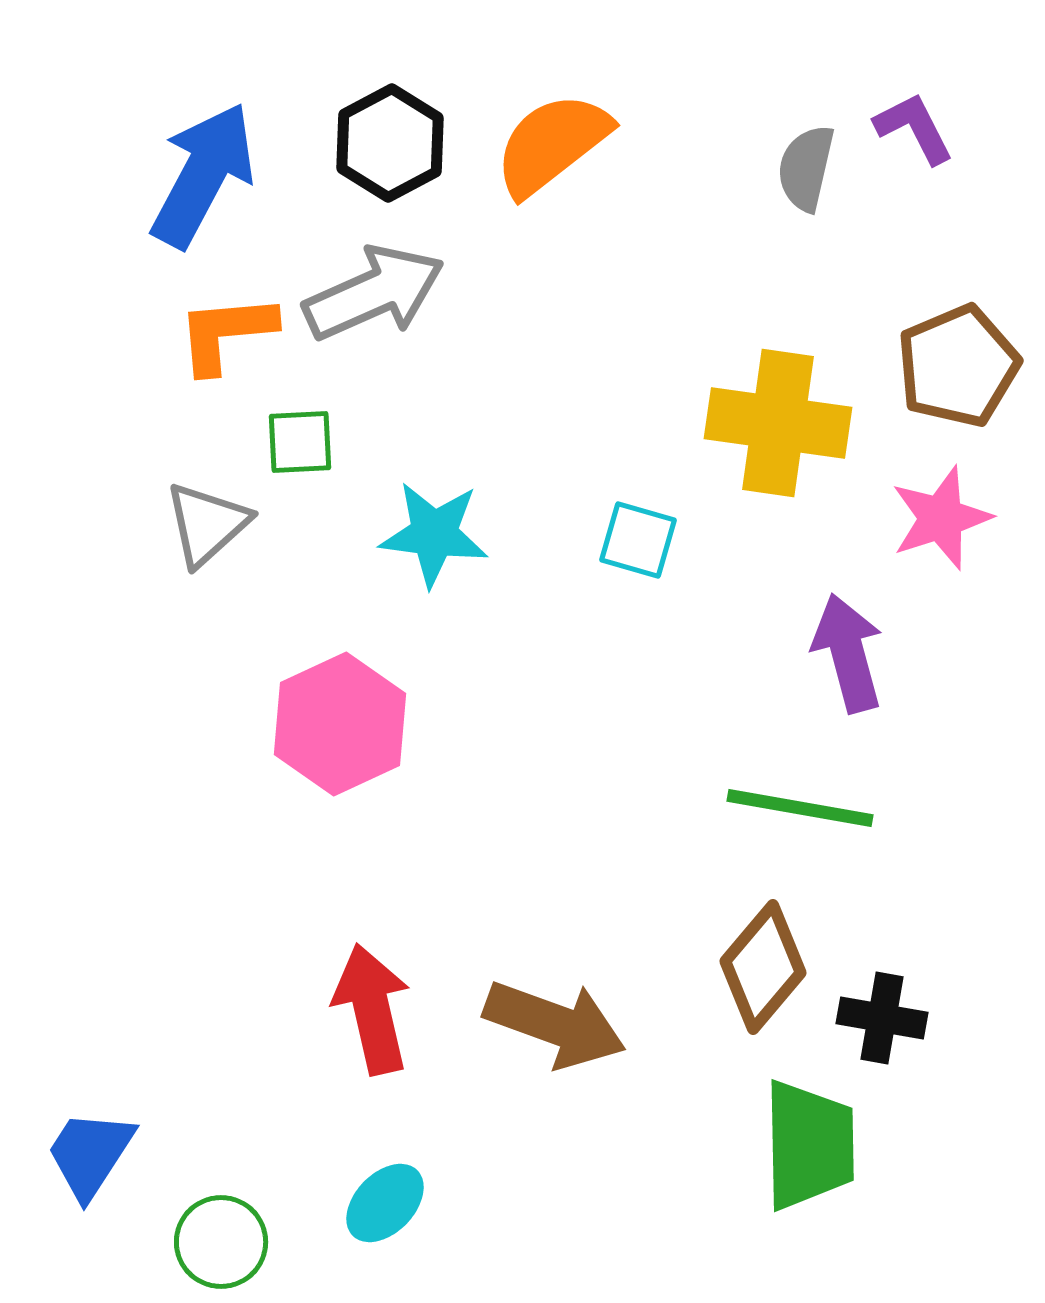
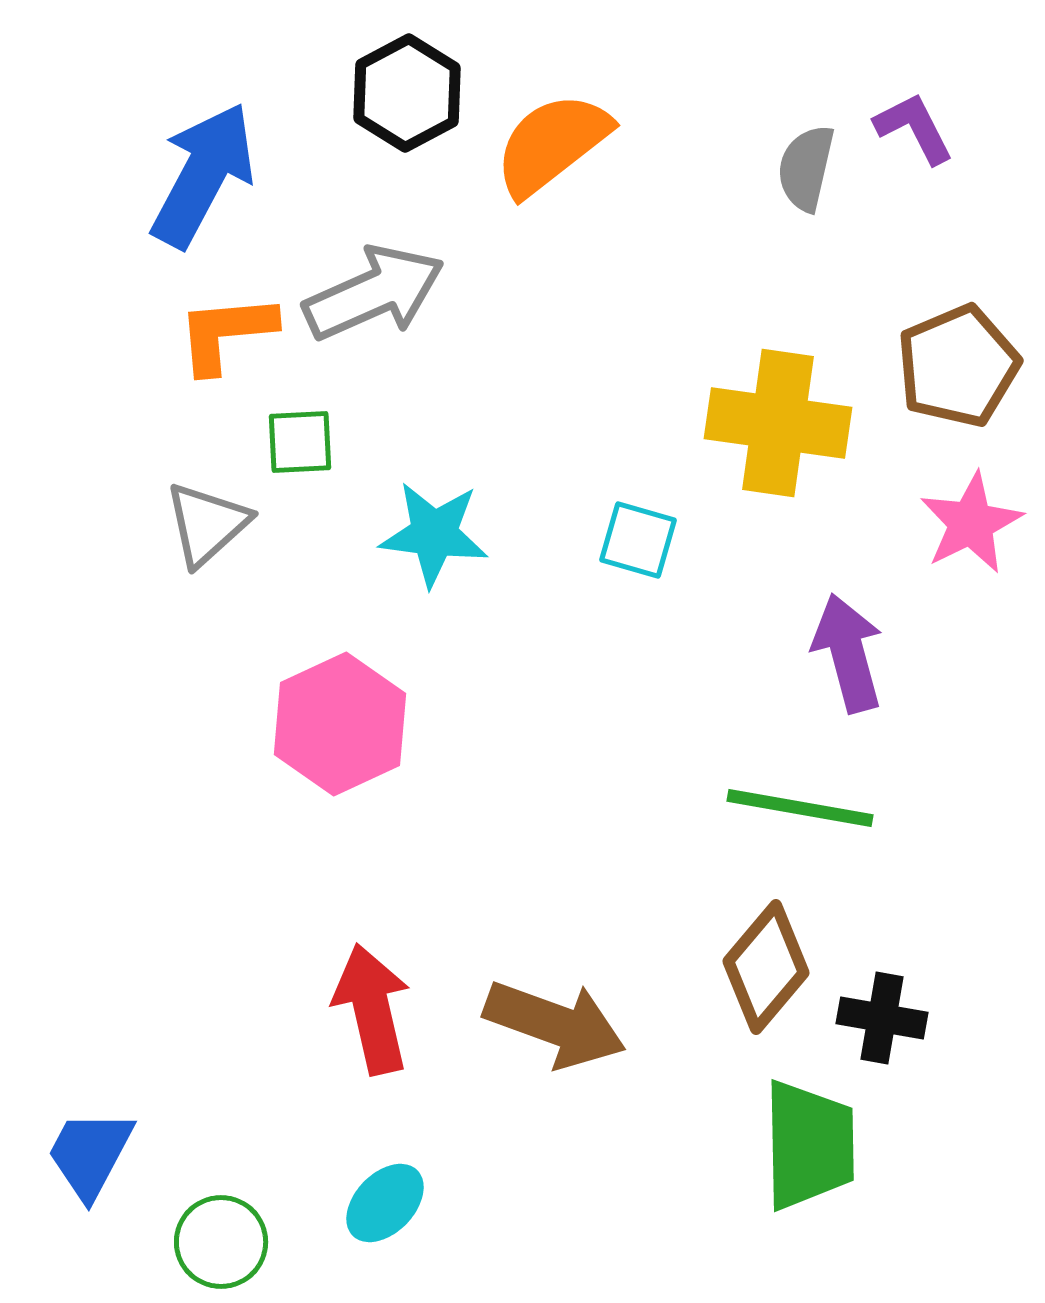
black hexagon: moved 17 px right, 50 px up
pink star: moved 30 px right, 5 px down; rotated 8 degrees counterclockwise
brown diamond: moved 3 px right
blue trapezoid: rotated 5 degrees counterclockwise
